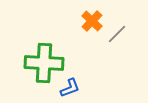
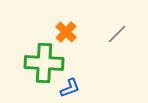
orange cross: moved 26 px left, 11 px down
